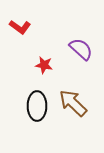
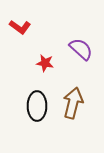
red star: moved 1 px right, 2 px up
brown arrow: rotated 60 degrees clockwise
